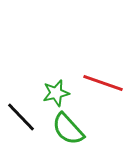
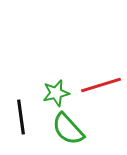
red line: moved 2 px left, 2 px down; rotated 36 degrees counterclockwise
black line: rotated 36 degrees clockwise
